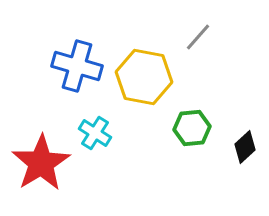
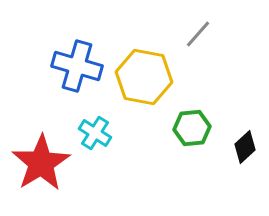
gray line: moved 3 px up
